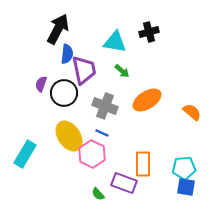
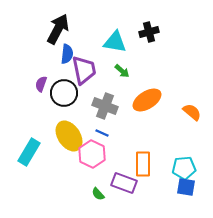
cyan rectangle: moved 4 px right, 2 px up
